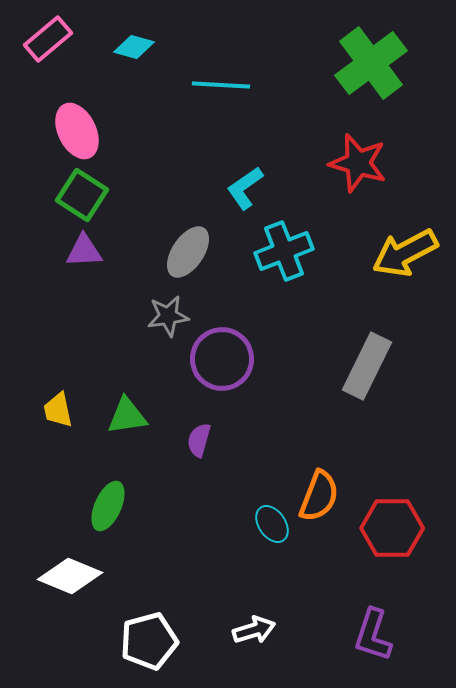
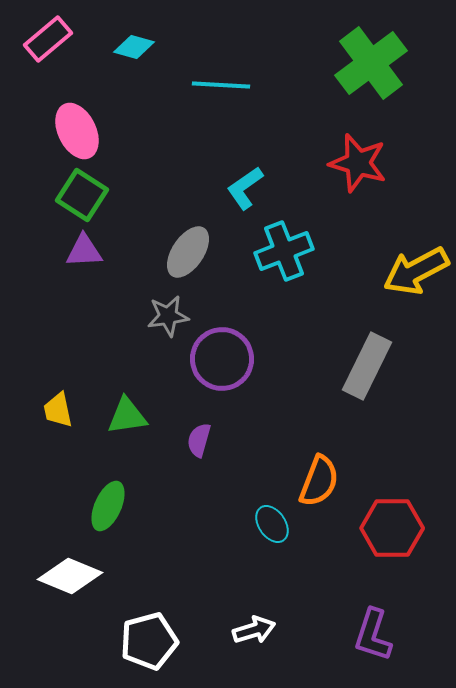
yellow arrow: moved 11 px right, 18 px down
orange semicircle: moved 15 px up
